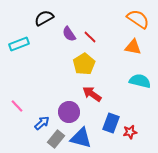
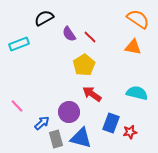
yellow pentagon: moved 1 px down
cyan semicircle: moved 3 px left, 12 px down
gray rectangle: rotated 54 degrees counterclockwise
